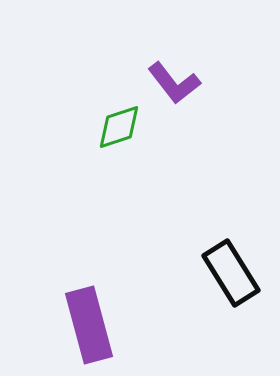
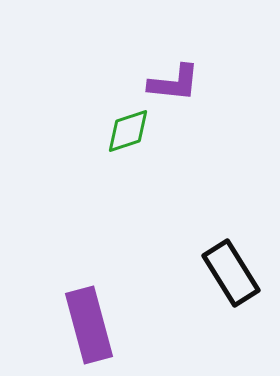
purple L-shape: rotated 46 degrees counterclockwise
green diamond: moved 9 px right, 4 px down
